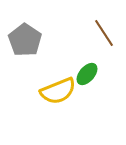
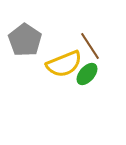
brown line: moved 14 px left, 13 px down
yellow semicircle: moved 6 px right, 27 px up
